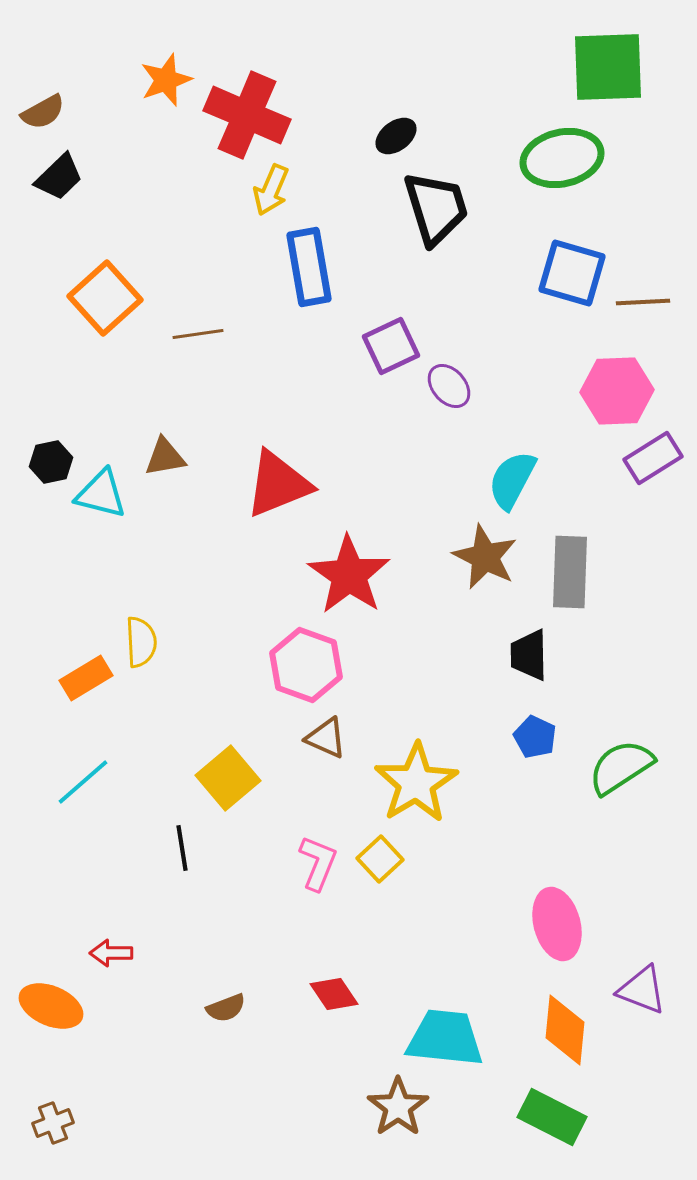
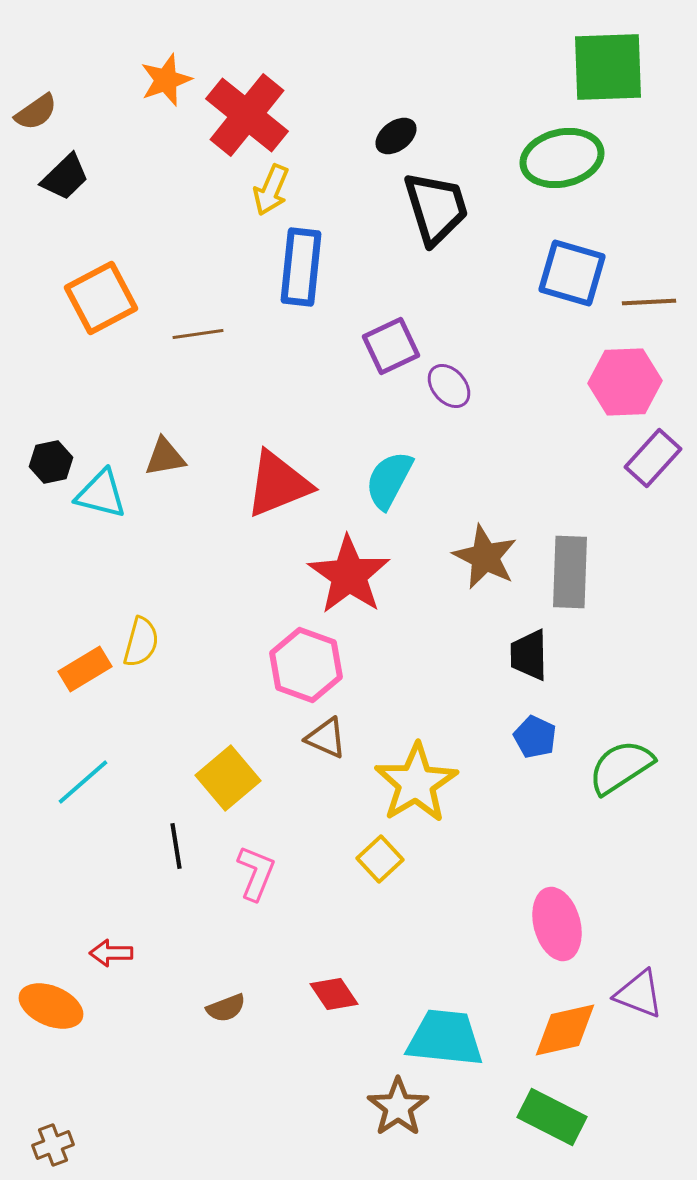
brown semicircle at (43, 112): moved 7 px left; rotated 6 degrees counterclockwise
red cross at (247, 115): rotated 16 degrees clockwise
black trapezoid at (59, 177): moved 6 px right
blue rectangle at (309, 267): moved 8 px left; rotated 16 degrees clockwise
orange square at (105, 298): moved 4 px left; rotated 14 degrees clockwise
brown line at (643, 302): moved 6 px right
pink hexagon at (617, 391): moved 8 px right, 9 px up
purple rectangle at (653, 458): rotated 16 degrees counterclockwise
cyan semicircle at (512, 480): moved 123 px left
yellow semicircle at (141, 642): rotated 18 degrees clockwise
orange rectangle at (86, 678): moved 1 px left, 9 px up
black line at (182, 848): moved 6 px left, 2 px up
pink L-shape at (318, 863): moved 62 px left, 10 px down
purple triangle at (642, 990): moved 3 px left, 4 px down
orange diamond at (565, 1030): rotated 72 degrees clockwise
brown cross at (53, 1123): moved 22 px down
